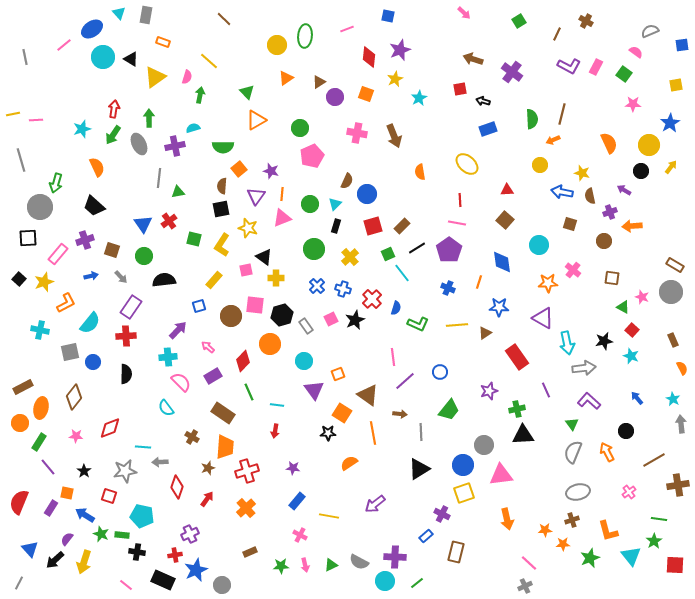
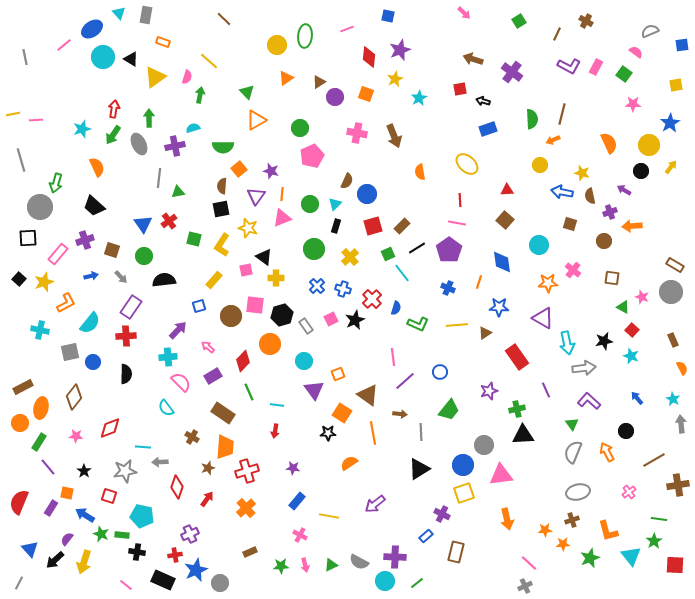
gray circle at (222, 585): moved 2 px left, 2 px up
